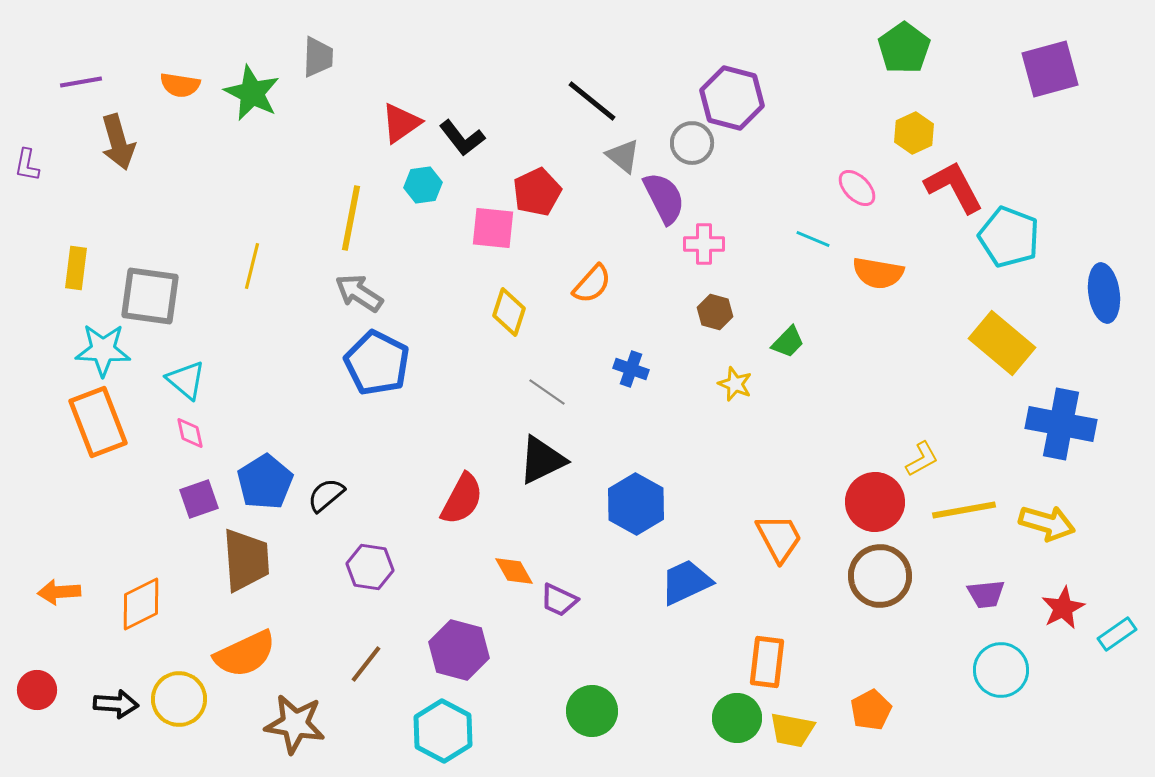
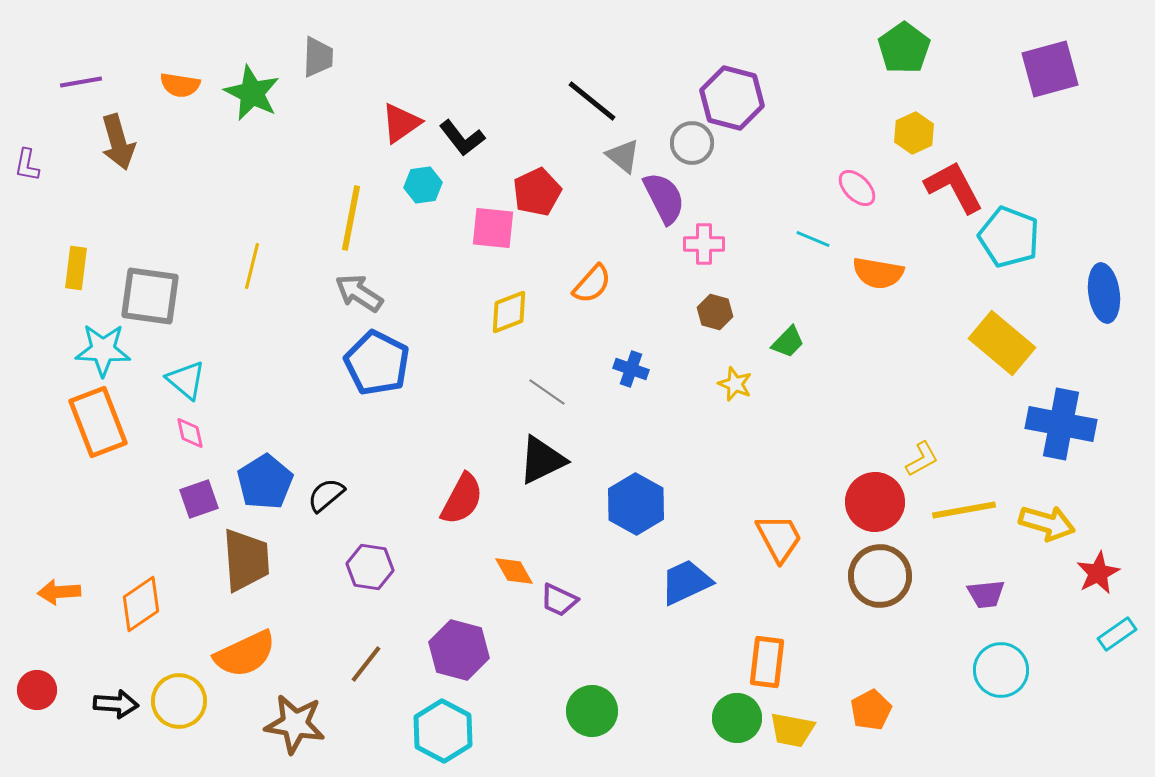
yellow diamond at (509, 312): rotated 51 degrees clockwise
orange diamond at (141, 604): rotated 8 degrees counterclockwise
red star at (1063, 608): moved 35 px right, 35 px up
yellow circle at (179, 699): moved 2 px down
